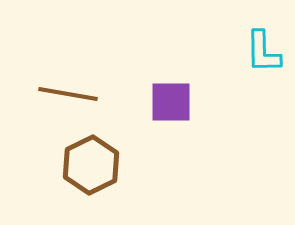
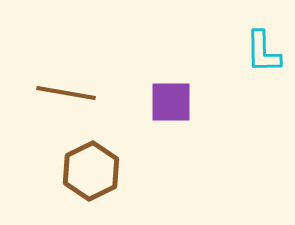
brown line: moved 2 px left, 1 px up
brown hexagon: moved 6 px down
